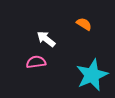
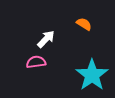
white arrow: rotated 96 degrees clockwise
cyan star: rotated 12 degrees counterclockwise
